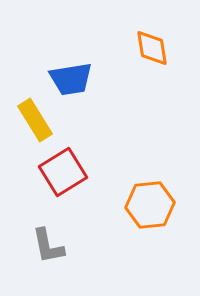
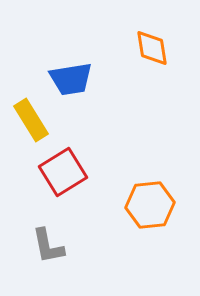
yellow rectangle: moved 4 px left
